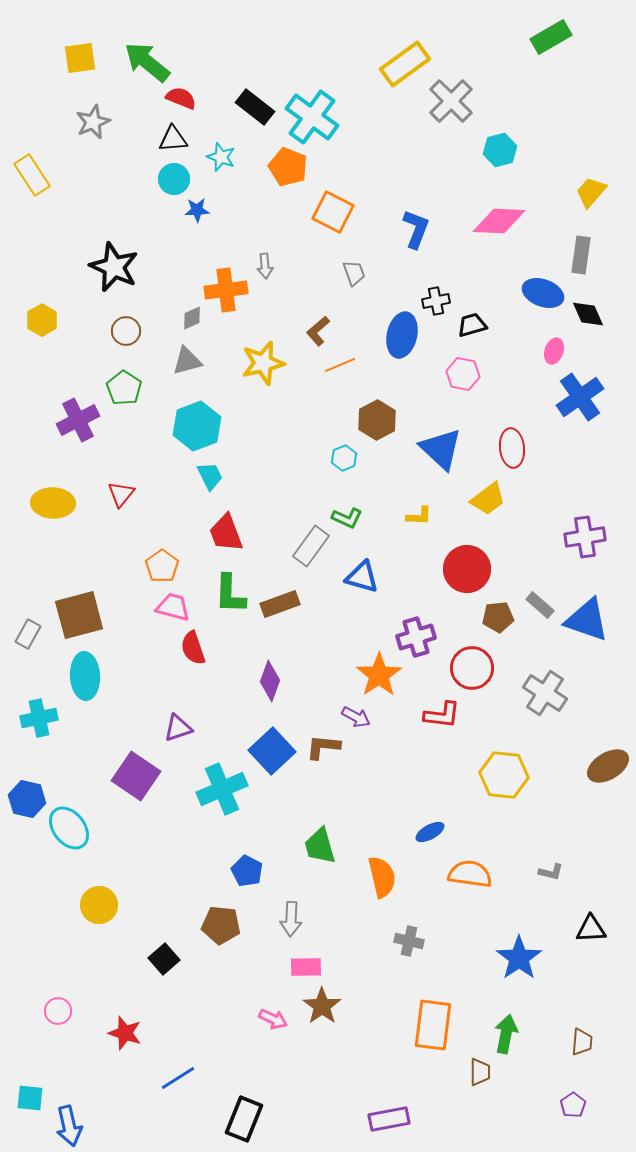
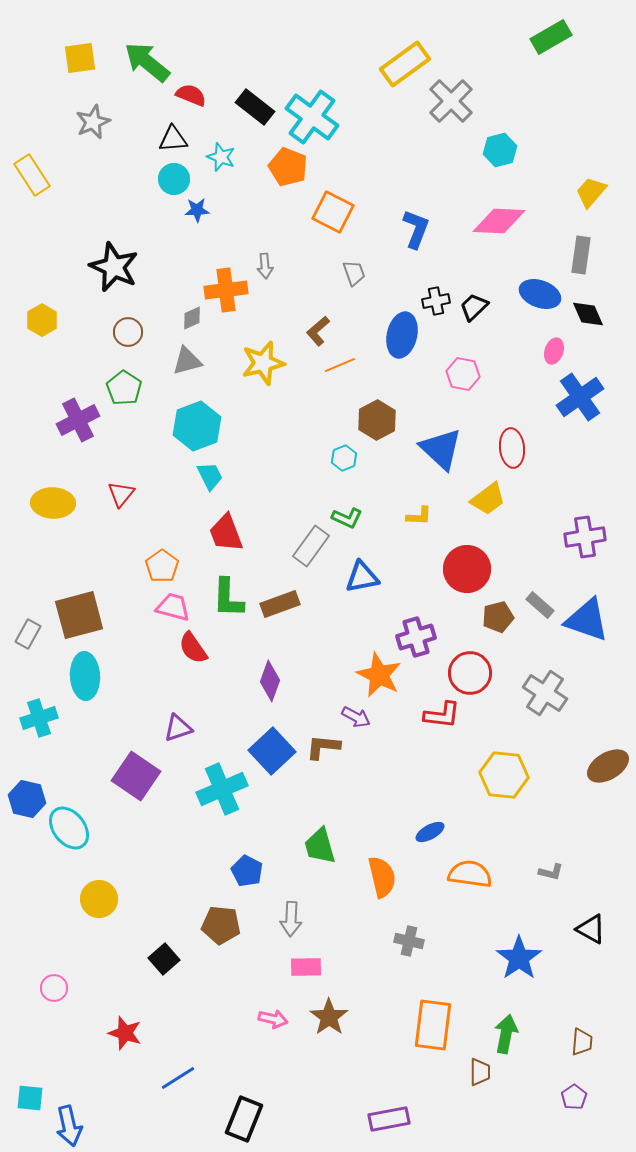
red semicircle at (181, 98): moved 10 px right, 3 px up
blue ellipse at (543, 293): moved 3 px left, 1 px down
black trapezoid at (472, 325): moved 2 px right, 18 px up; rotated 28 degrees counterclockwise
brown circle at (126, 331): moved 2 px right, 1 px down
blue triangle at (362, 577): rotated 27 degrees counterclockwise
green L-shape at (230, 594): moved 2 px left, 4 px down
brown pentagon at (498, 617): rotated 8 degrees counterclockwise
red semicircle at (193, 648): rotated 16 degrees counterclockwise
red circle at (472, 668): moved 2 px left, 5 px down
orange star at (379, 675): rotated 12 degrees counterclockwise
cyan cross at (39, 718): rotated 6 degrees counterclockwise
yellow circle at (99, 905): moved 6 px up
black triangle at (591, 929): rotated 32 degrees clockwise
brown star at (322, 1006): moved 7 px right, 11 px down
pink circle at (58, 1011): moved 4 px left, 23 px up
pink arrow at (273, 1019): rotated 12 degrees counterclockwise
purple pentagon at (573, 1105): moved 1 px right, 8 px up
